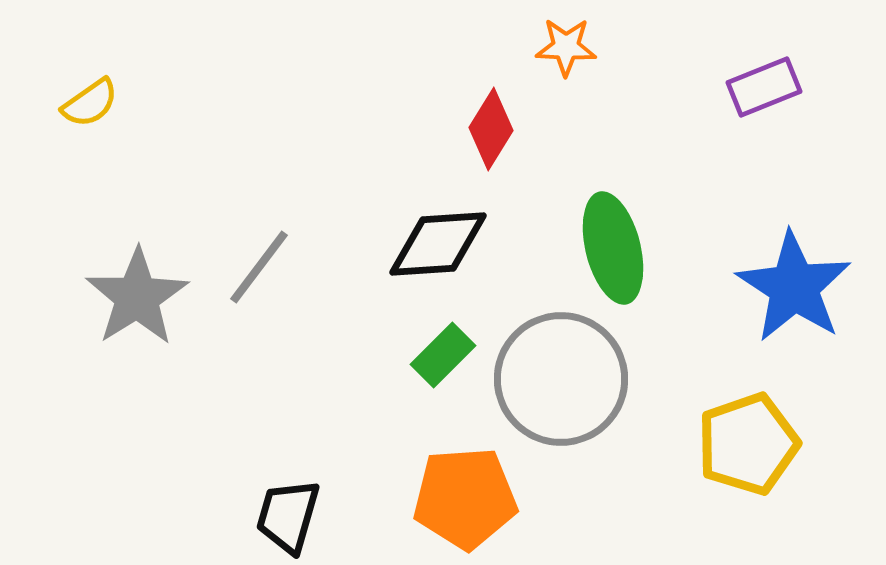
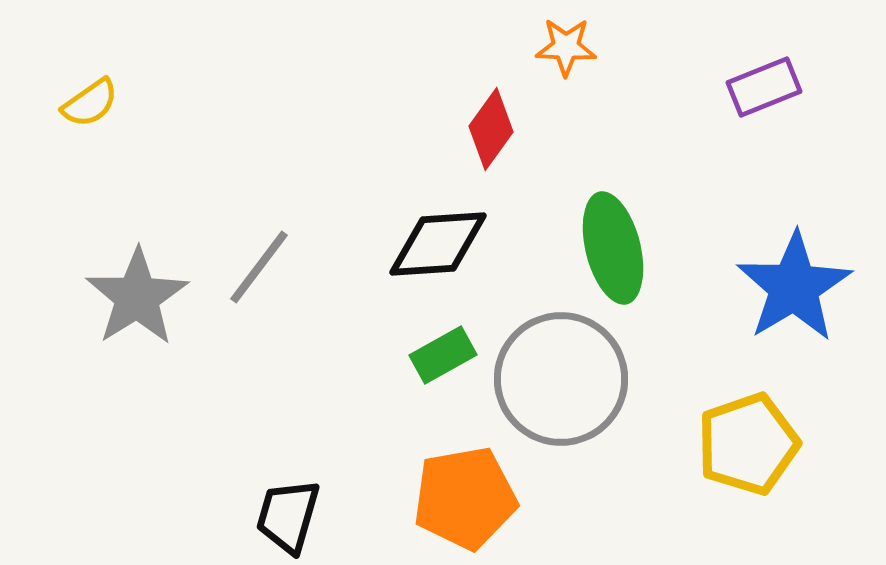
red diamond: rotated 4 degrees clockwise
blue star: rotated 8 degrees clockwise
green rectangle: rotated 16 degrees clockwise
orange pentagon: rotated 6 degrees counterclockwise
